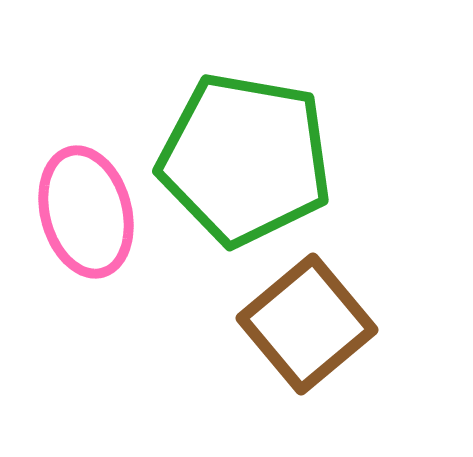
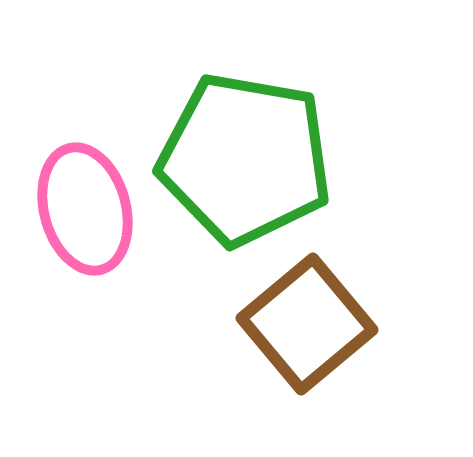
pink ellipse: moved 1 px left, 3 px up
